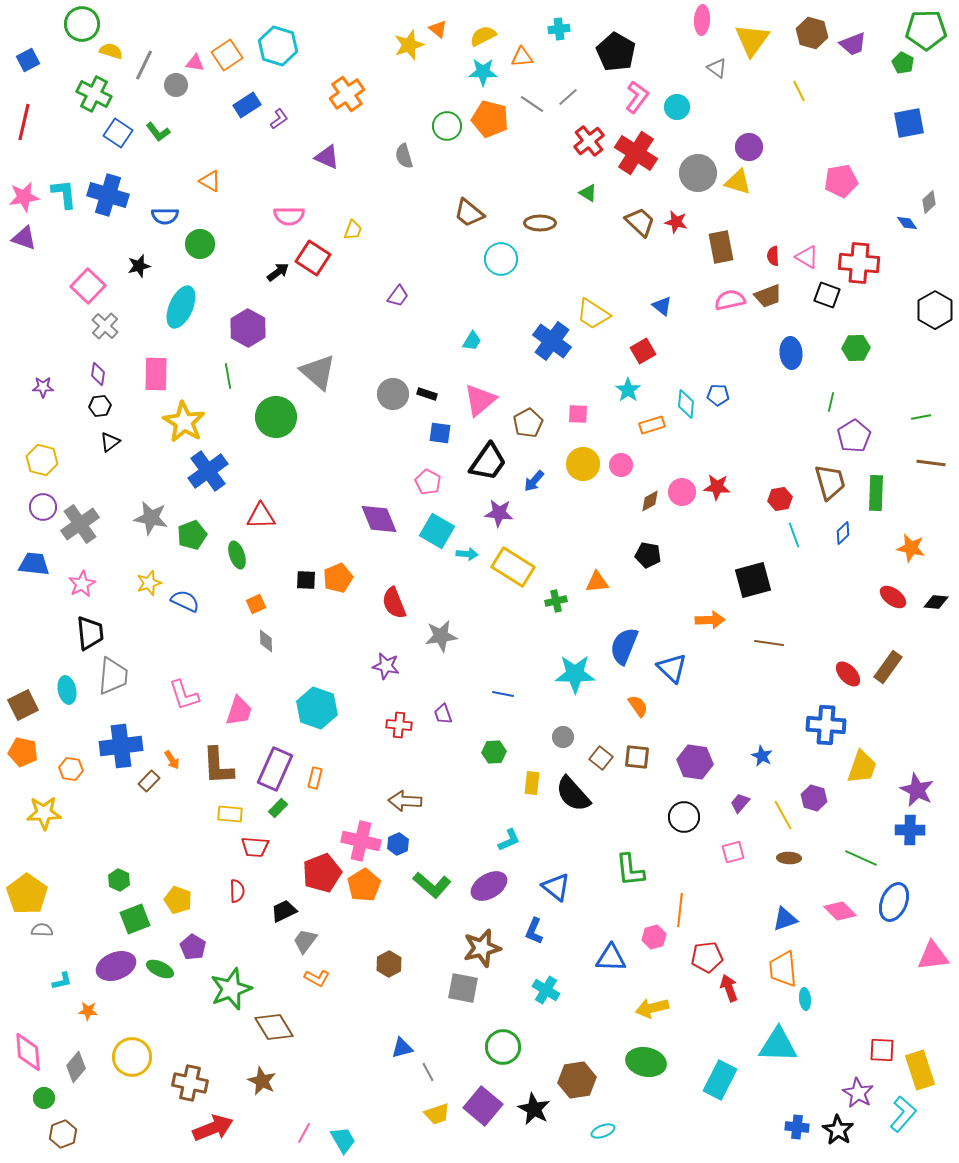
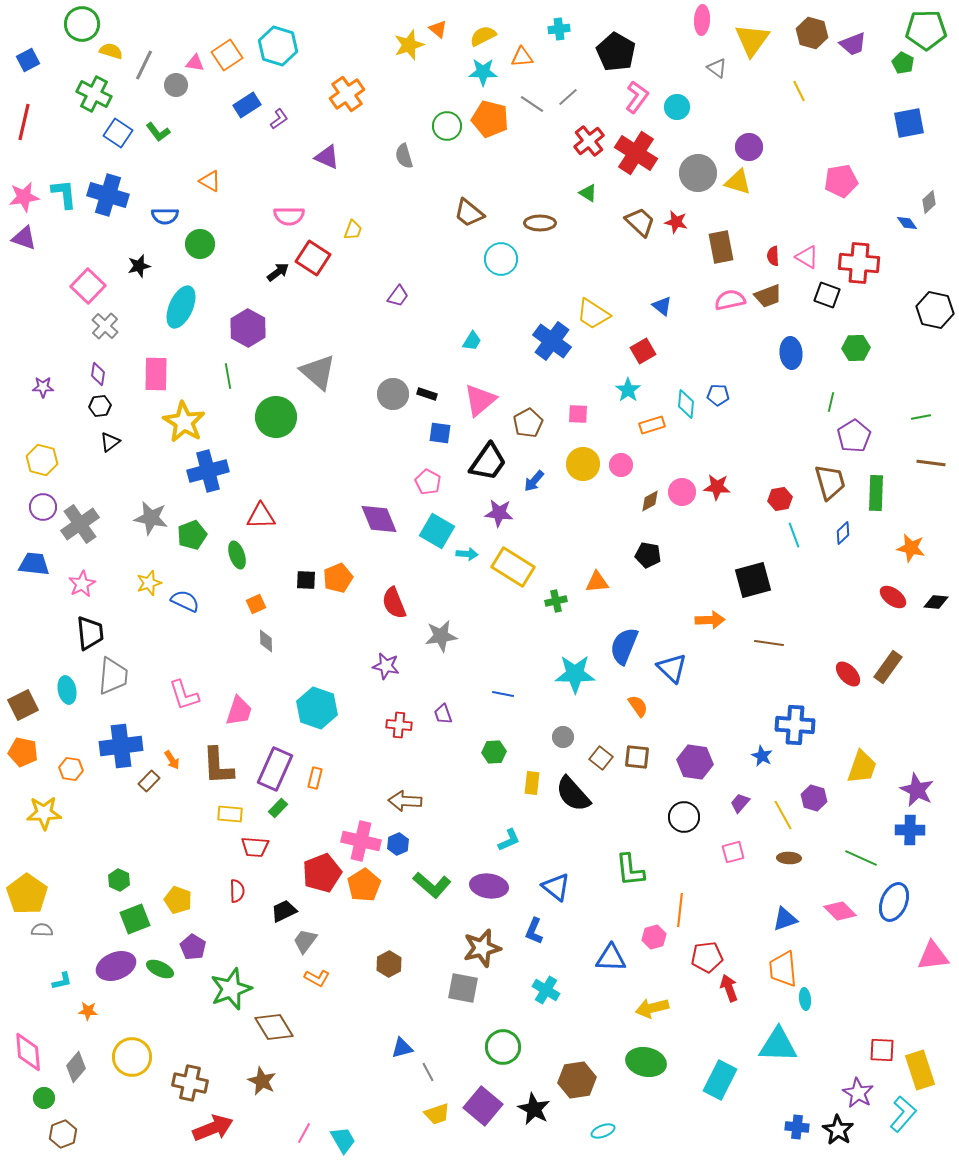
black hexagon at (935, 310): rotated 18 degrees counterclockwise
blue cross at (208, 471): rotated 21 degrees clockwise
blue cross at (826, 725): moved 31 px left
purple ellipse at (489, 886): rotated 39 degrees clockwise
